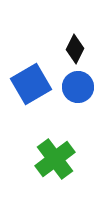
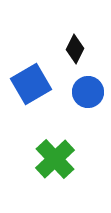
blue circle: moved 10 px right, 5 px down
green cross: rotated 6 degrees counterclockwise
